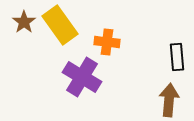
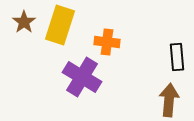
yellow rectangle: rotated 54 degrees clockwise
